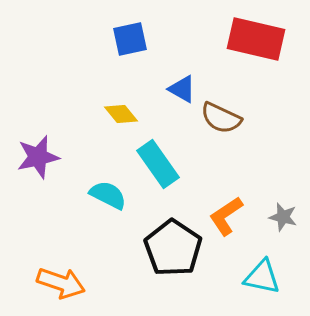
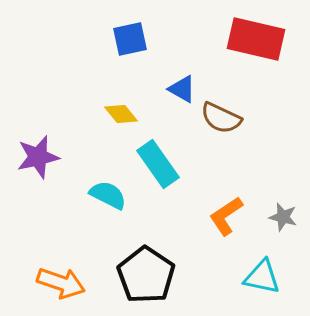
black pentagon: moved 27 px left, 27 px down
